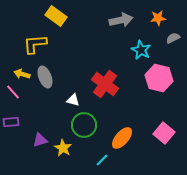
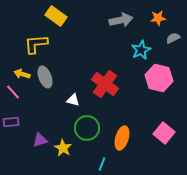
yellow L-shape: moved 1 px right
cyan star: rotated 18 degrees clockwise
green circle: moved 3 px right, 3 px down
orange ellipse: rotated 25 degrees counterclockwise
cyan line: moved 4 px down; rotated 24 degrees counterclockwise
